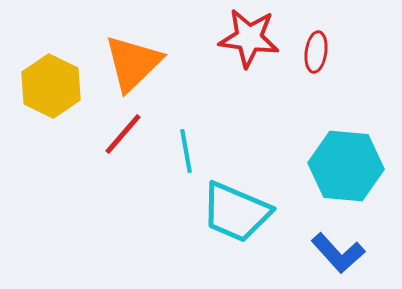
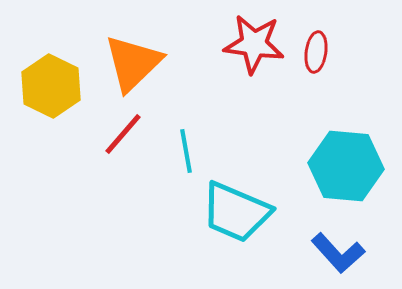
red star: moved 5 px right, 6 px down
